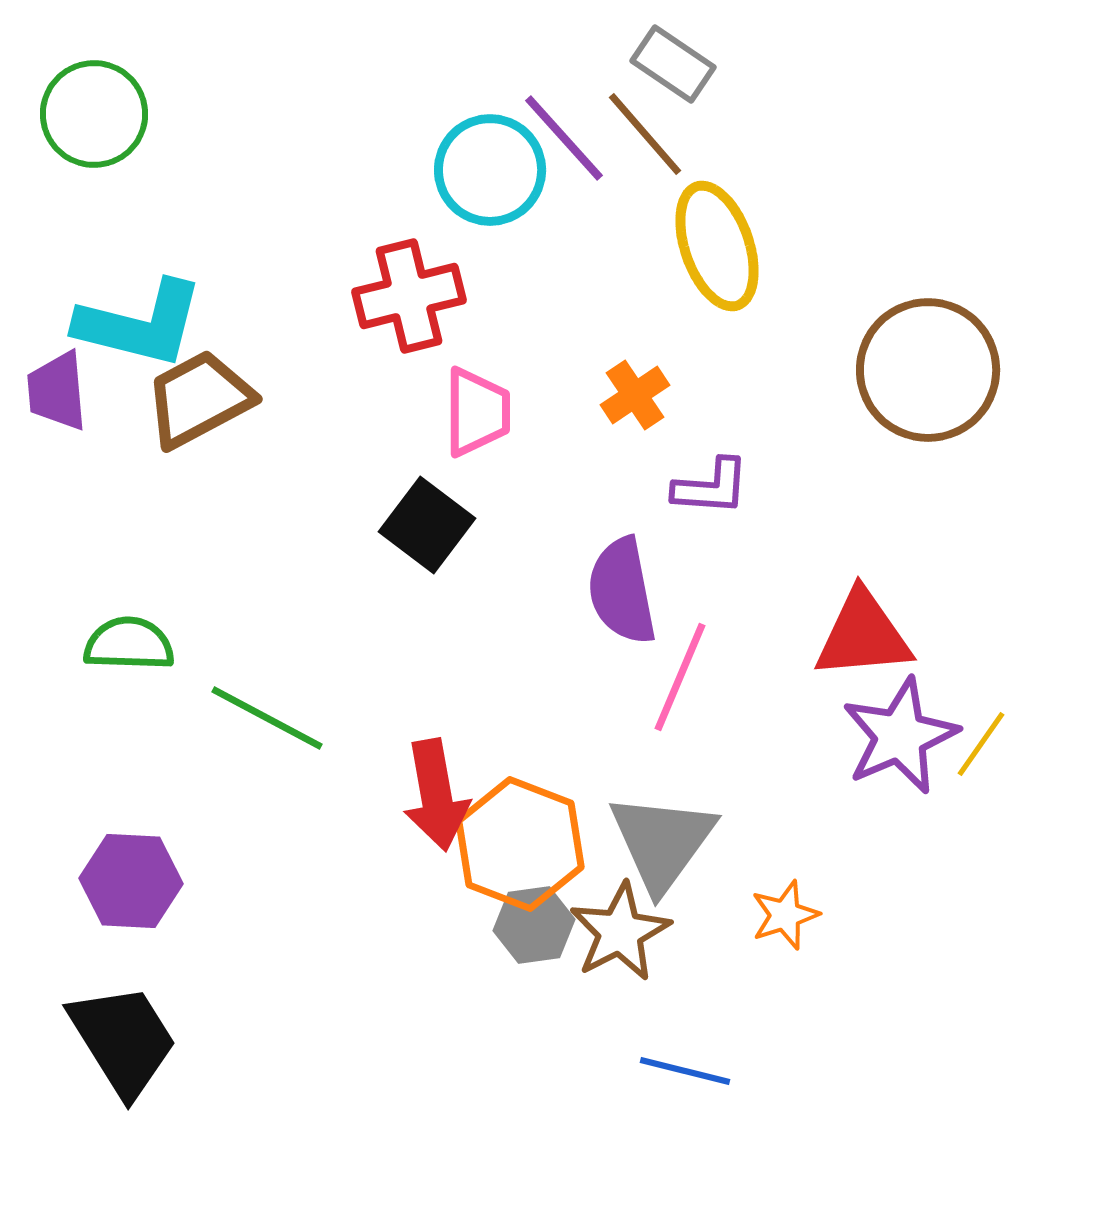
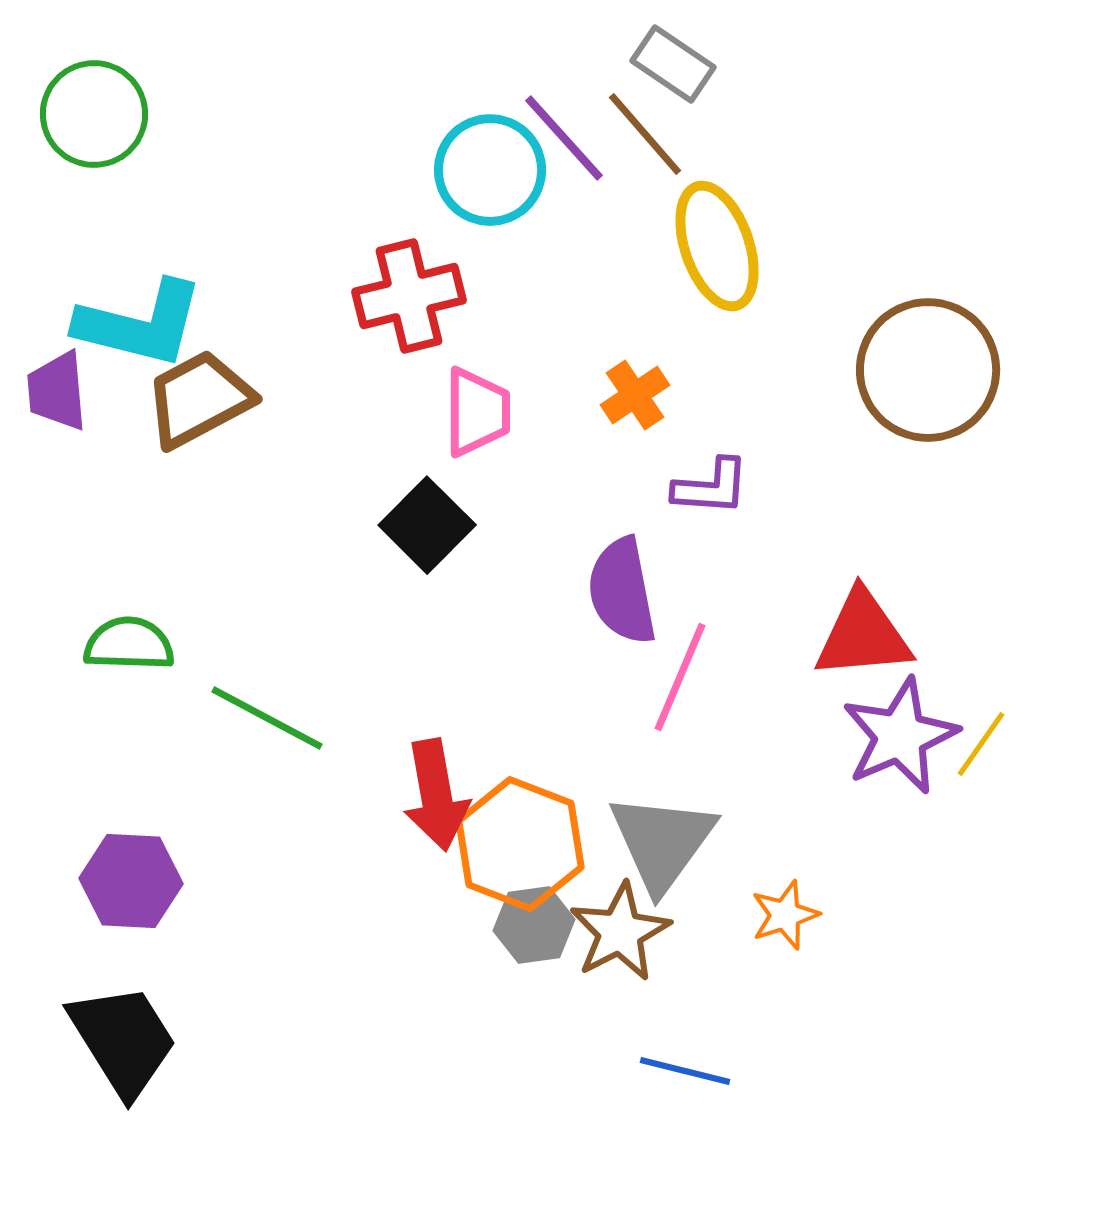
black square: rotated 8 degrees clockwise
